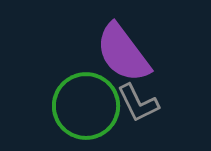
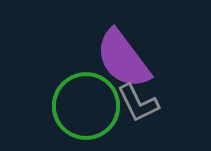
purple semicircle: moved 6 px down
